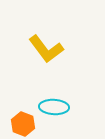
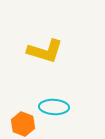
yellow L-shape: moved 1 px left, 2 px down; rotated 36 degrees counterclockwise
